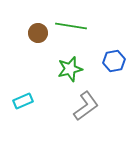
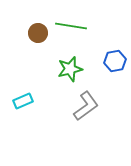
blue hexagon: moved 1 px right
